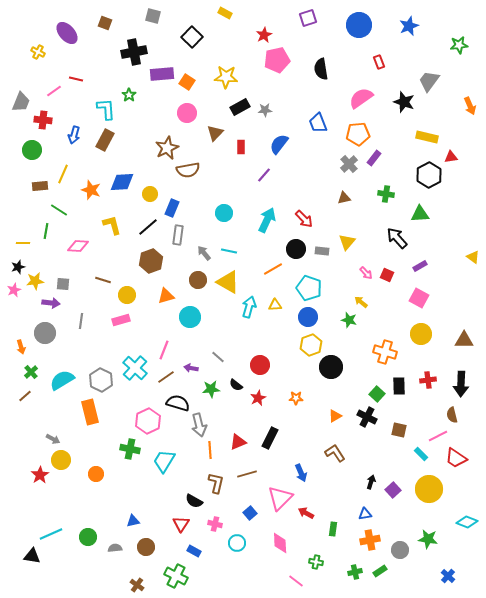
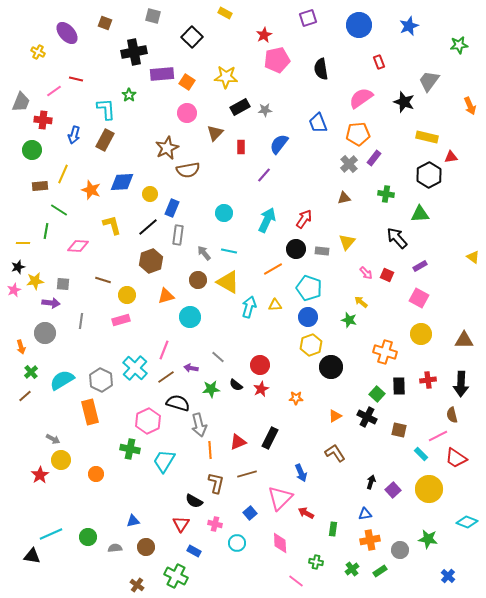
red arrow at (304, 219): rotated 102 degrees counterclockwise
red star at (258, 398): moved 3 px right, 9 px up
green cross at (355, 572): moved 3 px left, 3 px up; rotated 24 degrees counterclockwise
